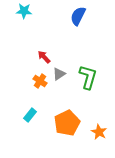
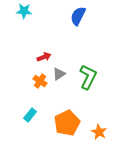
red arrow: rotated 112 degrees clockwise
green L-shape: rotated 10 degrees clockwise
